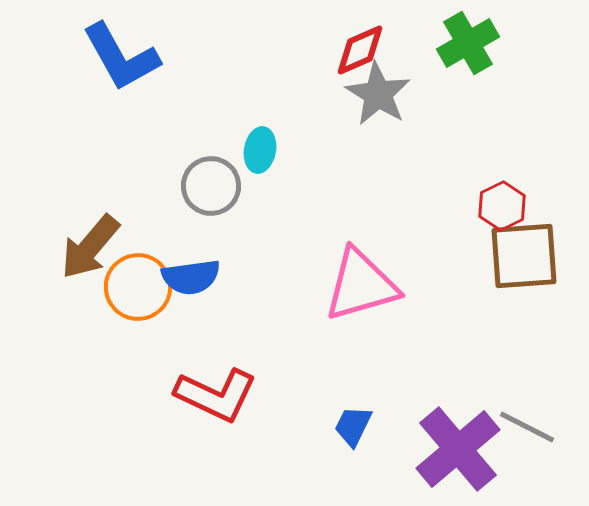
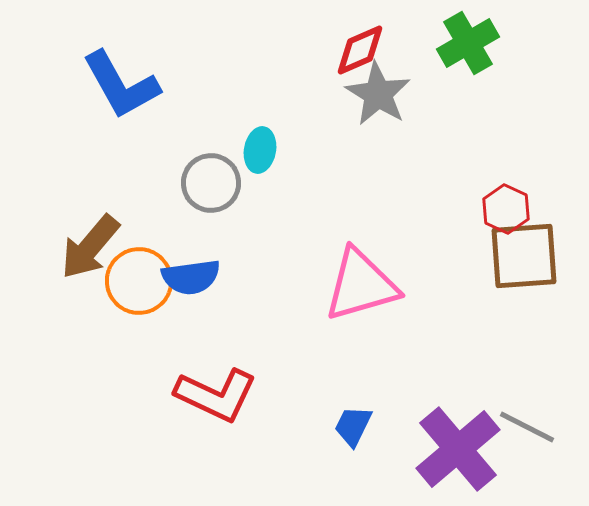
blue L-shape: moved 28 px down
gray circle: moved 3 px up
red hexagon: moved 4 px right, 3 px down; rotated 9 degrees counterclockwise
orange circle: moved 1 px right, 6 px up
